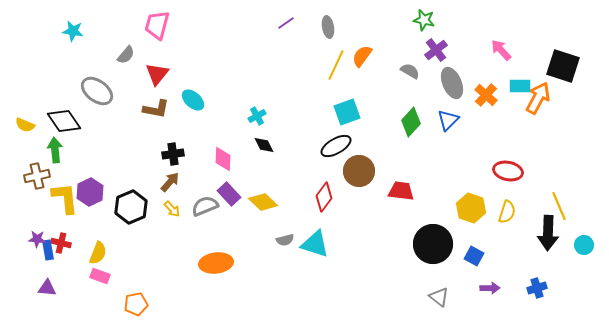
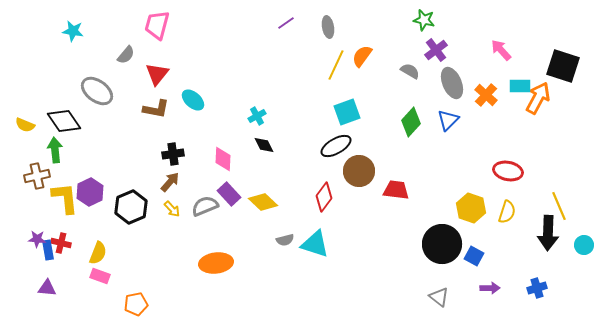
red trapezoid at (401, 191): moved 5 px left, 1 px up
black circle at (433, 244): moved 9 px right
